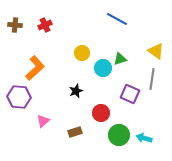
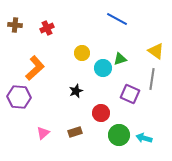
red cross: moved 2 px right, 3 px down
pink triangle: moved 12 px down
